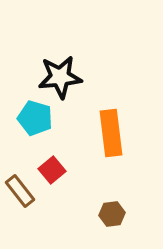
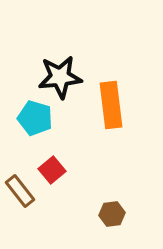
orange rectangle: moved 28 px up
